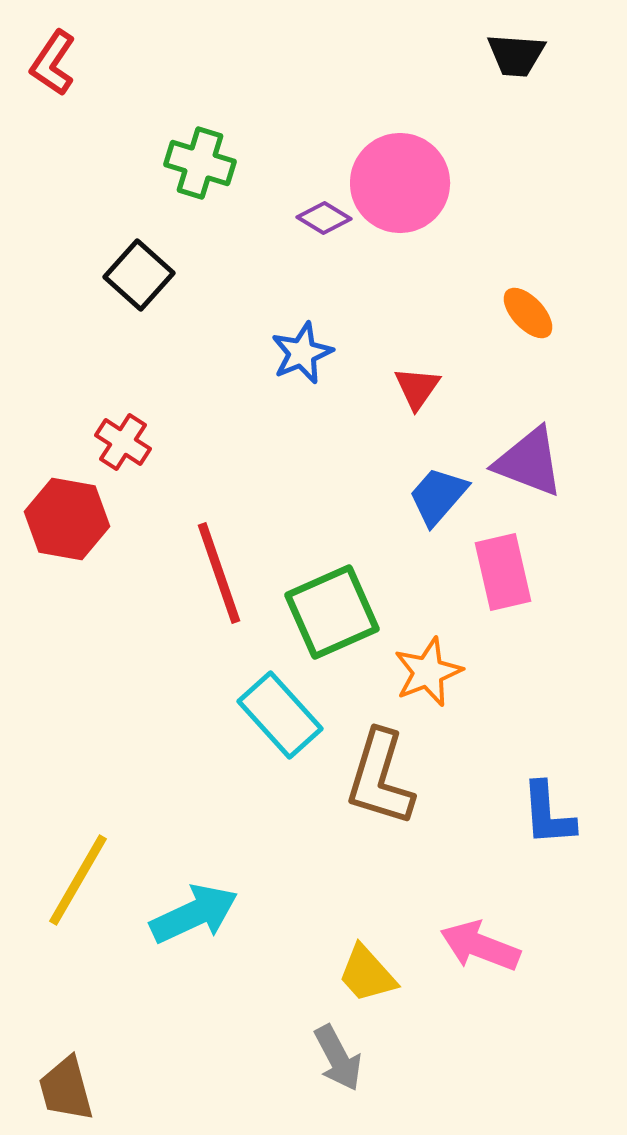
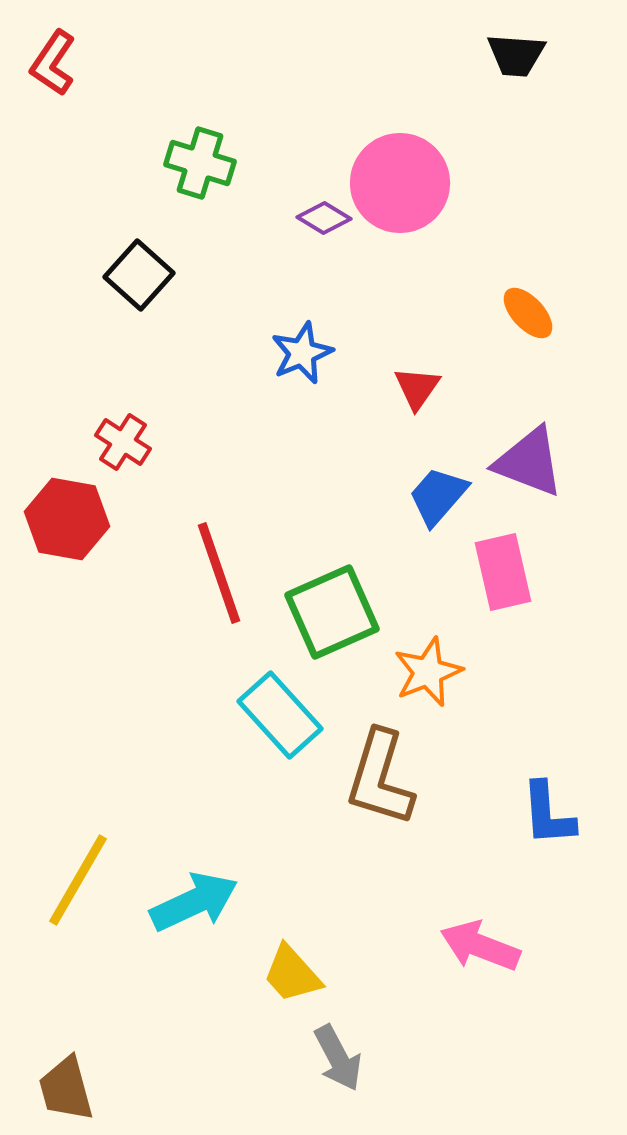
cyan arrow: moved 12 px up
yellow trapezoid: moved 75 px left
